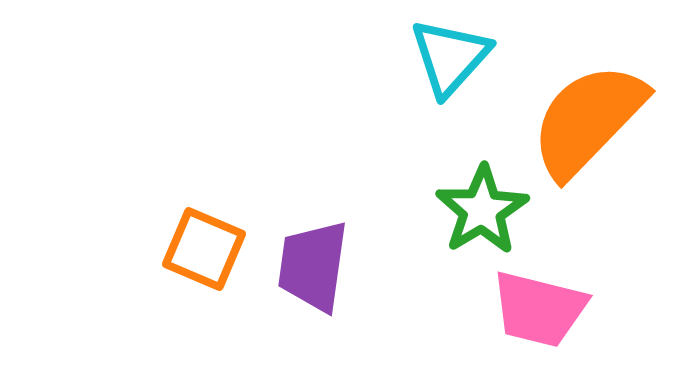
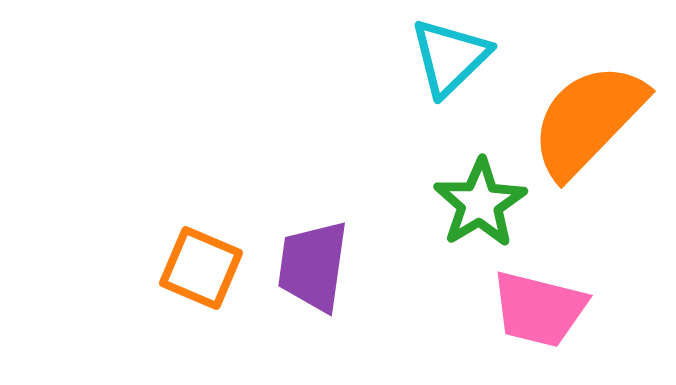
cyan triangle: rotated 4 degrees clockwise
green star: moved 2 px left, 7 px up
orange square: moved 3 px left, 19 px down
